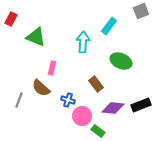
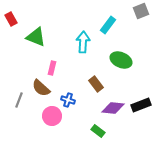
red rectangle: rotated 56 degrees counterclockwise
cyan rectangle: moved 1 px left, 1 px up
green ellipse: moved 1 px up
pink circle: moved 30 px left
